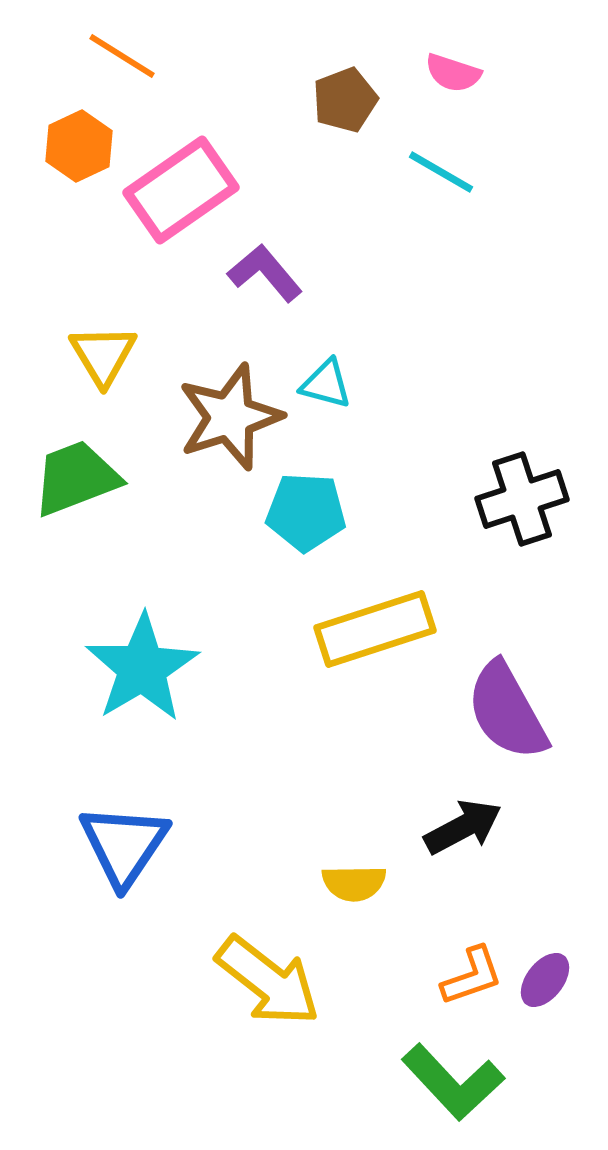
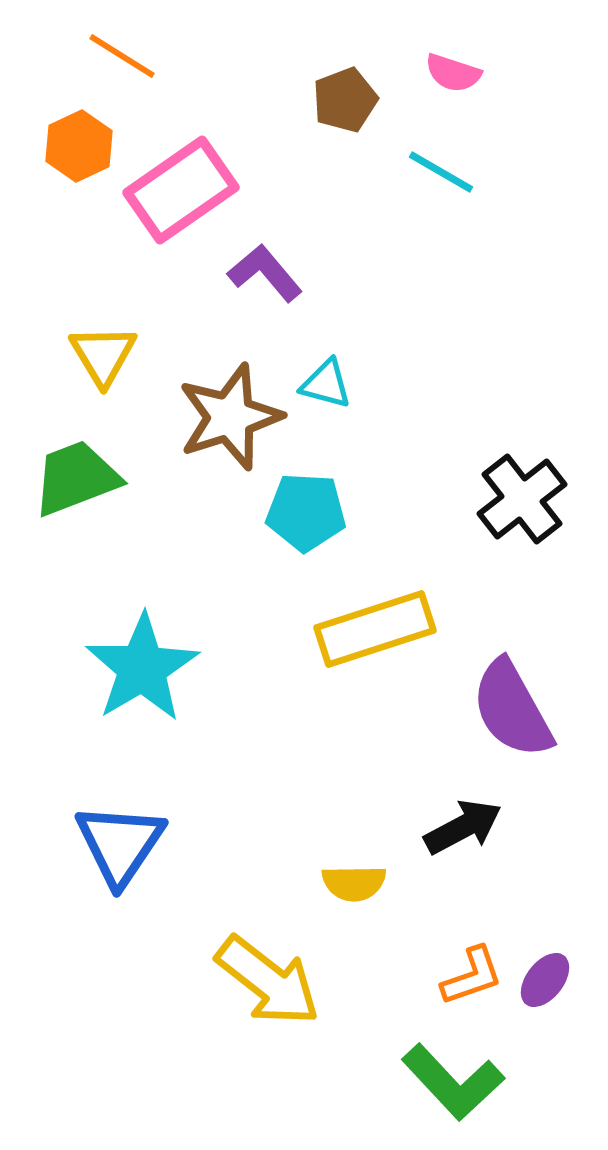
black cross: rotated 20 degrees counterclockwise
purple semicircle: moved 5 px right, 2 px up
blue triangle: moved 4 px left, 1 px up
